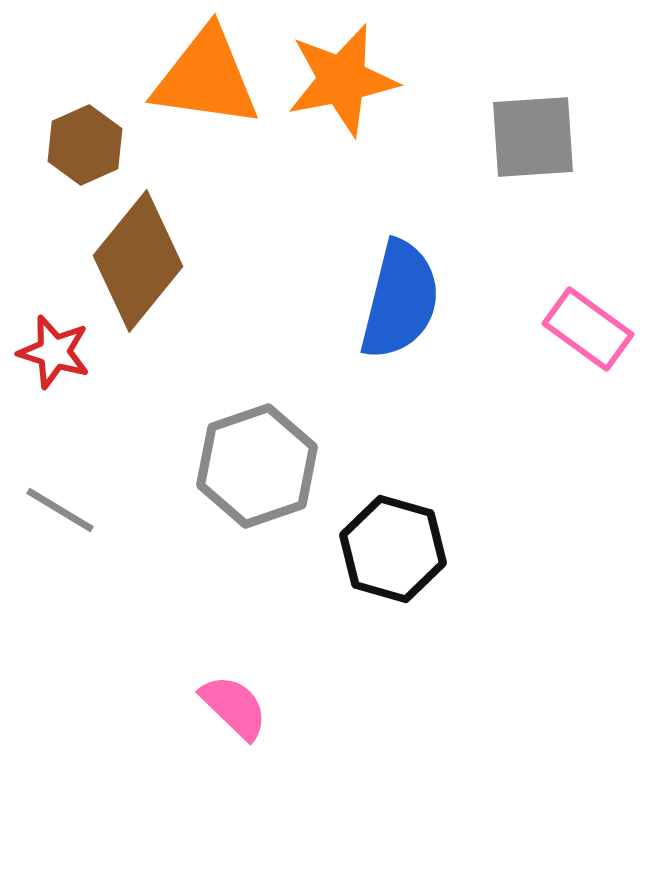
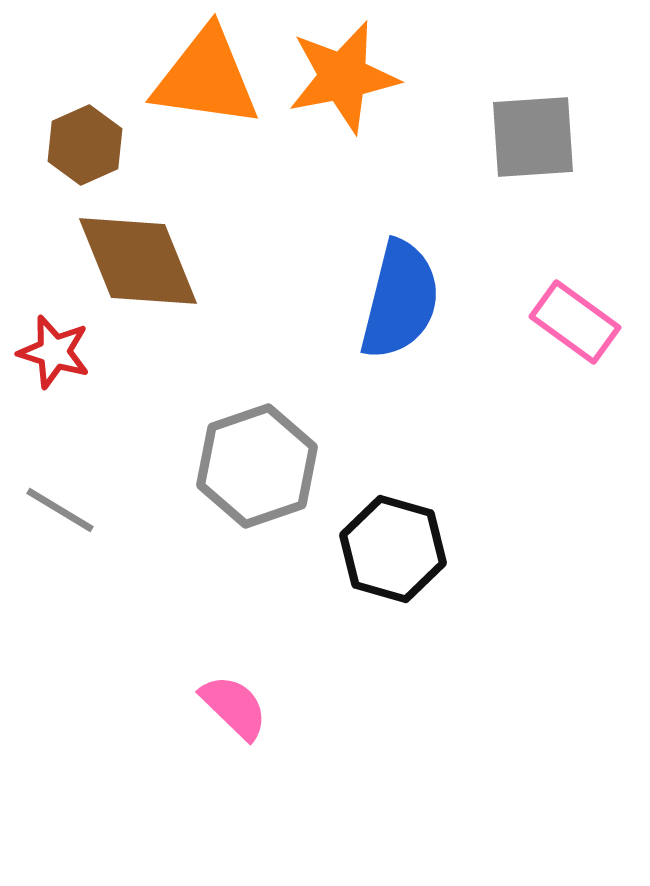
orange star: moved 1 px right, 3 px up
brown diamond: rotated 61 degrees counterclockwise
pink rectangle: moved 13 px left, 7 px up
